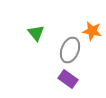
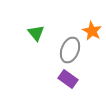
orange star: rotated 18 degrees clockwise
